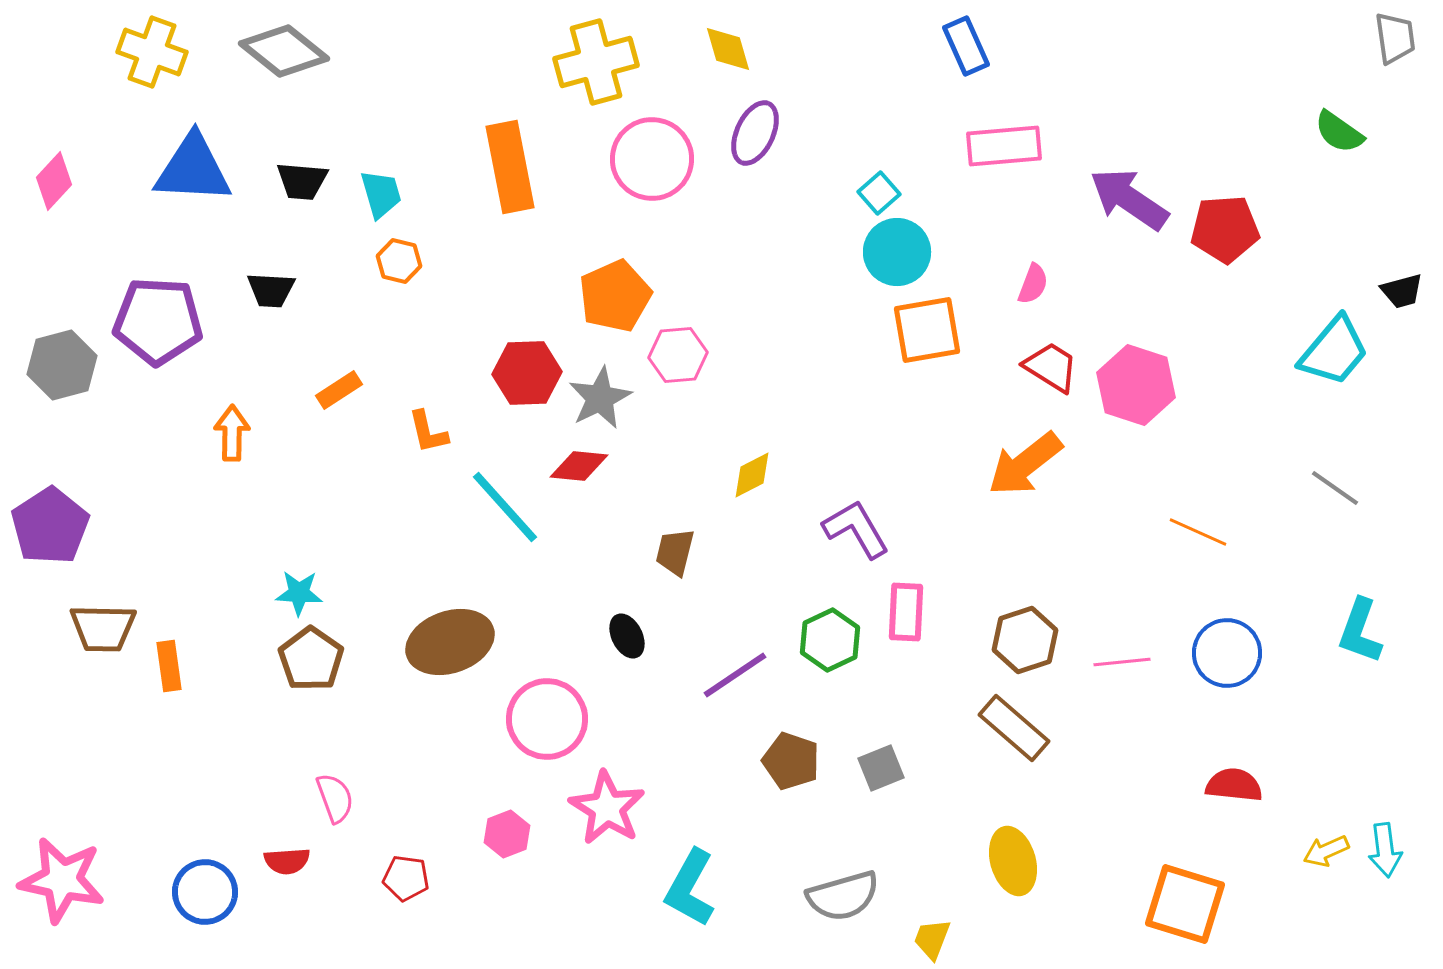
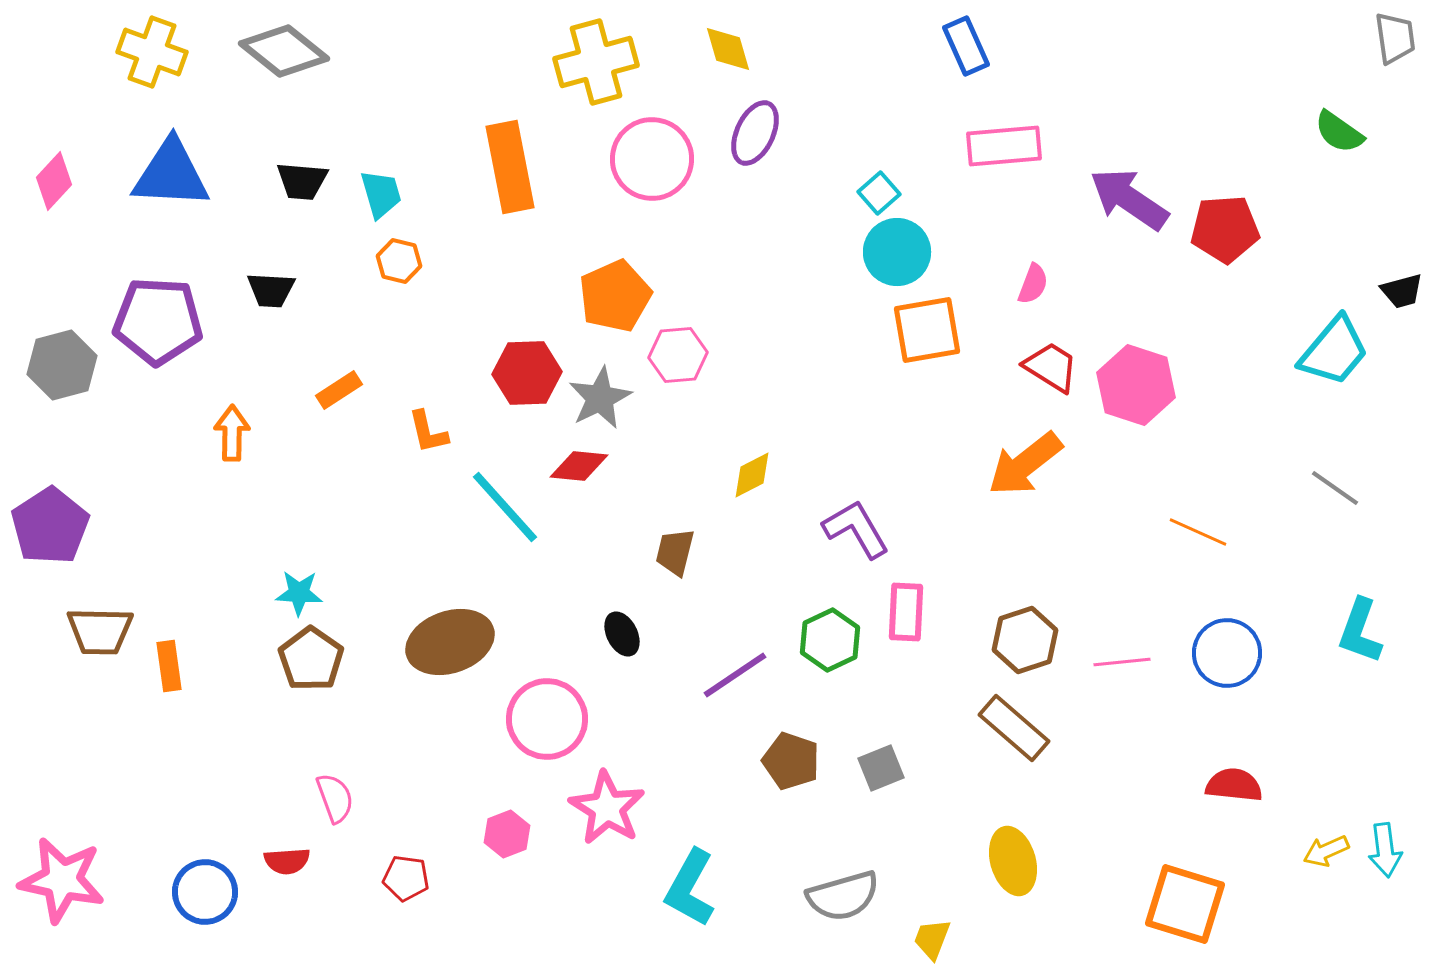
blue triangle at (193, 169): moved 22 px left, 5 px down
brown trapezoid at (103, 628): moved 3 px left, 3 px down
black ellipse at (627, 636): moved 5 px left, 2 px up
